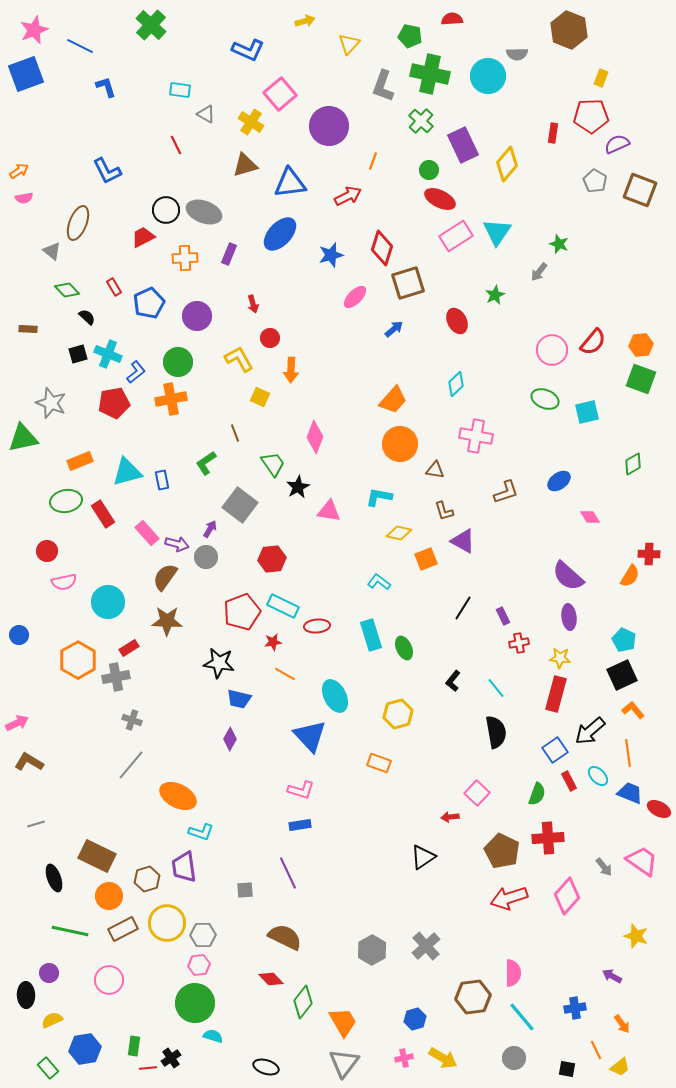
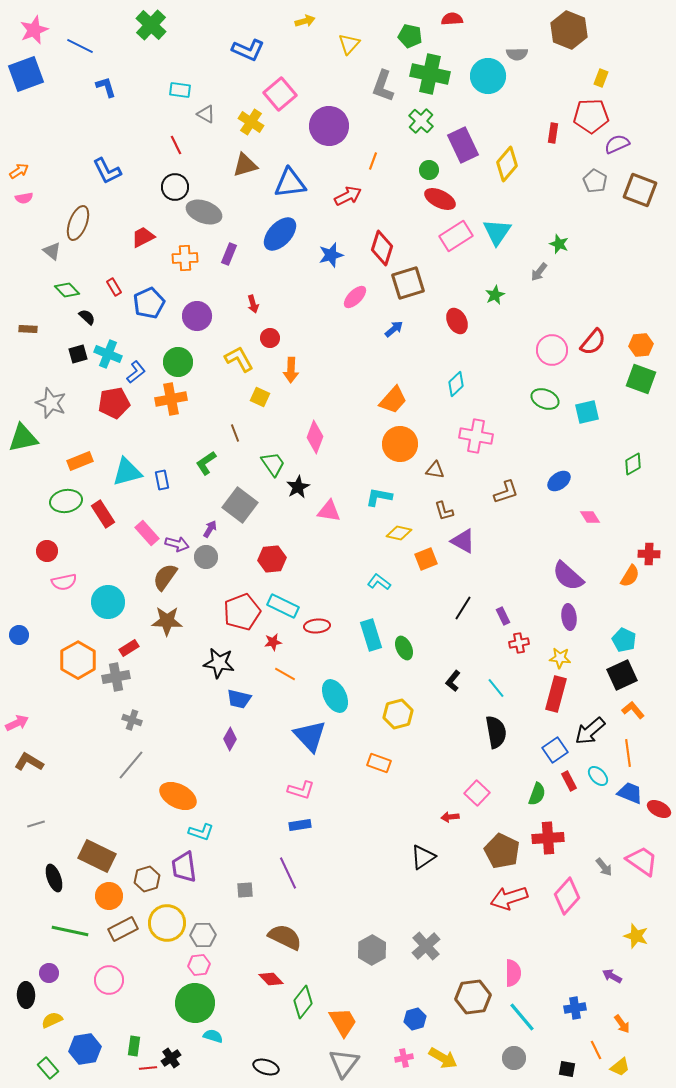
black circle at (166, 210): moved 9 px right, 23 px up
